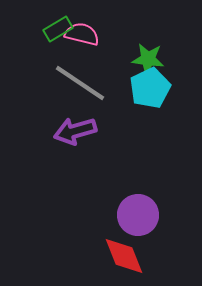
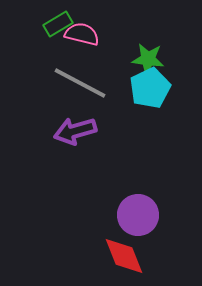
green rectangle: moved 5 px up
gray line: rotated 6 degrees counterclockwise
